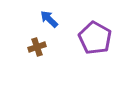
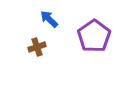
purple pentagon: moved 1 px left, 2 px up; rotated 8 degrees clockwise
